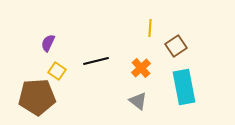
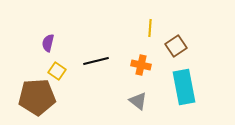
purple semicircle: rotated 12 degrees counterclockwise
orange cross: moved 3 px up; rotated 36 degrees counterclockwise
